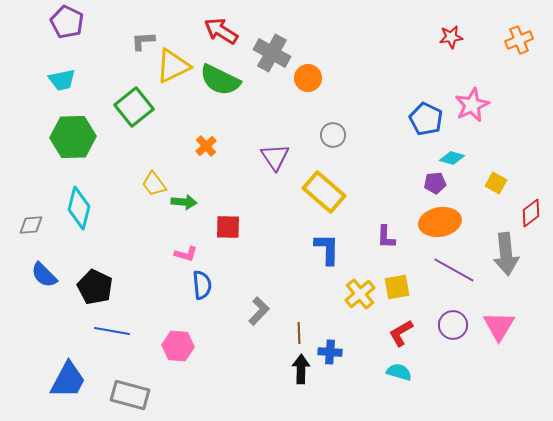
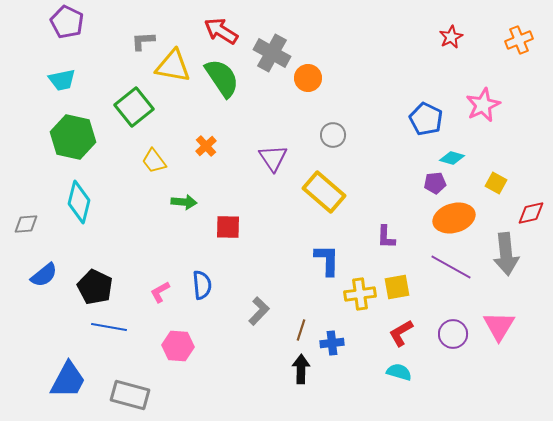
red star at (451, 37): rotated 20 degrees counterclockwise
yellow triangle at (173, 66): rotated 36 degrees clockwise
green semicircle at (220, 80): moved 2 px right, 2 px up; rotated 150 degrees counterclockwise
pink star at (472, 105): moved 11 px right
green hexagon at (73, 137): rotated 15 degrees clockwise
purple triangle at (275, 157): moved 2 px left, 1 px down
yellow trapezoid at (154, 184): moved 23 px up
cyan diamond at (79, 208): moved 6 px up
red diamond at (531, 213): rotated 24 degrees clockwise
orange ellipse at (440, 222): moved 14 px right, 4 px up; rotated 6 degrees counterclockwise
gray diamond at (31, 225): moved 5 px left, 1 px up
blue L-shape at (327, 249): moved 11 px down
pink L-shape at (186, 254): moved 26 px left, 38 px down; rotated 135 degrees clockwise
purple line at (454, 270): moved 3 px left, 3 px up
blue semicircle at (44, 275): rotated 84 degrees counterclockwise
yellow cross at (360, 294): rotated 32 degrees clockwise
purple circle at (453, 325): moved 9 px down
blue line at (112, 331): moved 3 px left, 4 px up
brown line at (299, 333): moved 2 px right, 3 px up; rotated 20 degrees clockwise
blue cross at (330, 352): moved 2 px right, 9 px up; rotated 10 degrees counterclockwise
